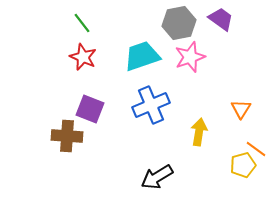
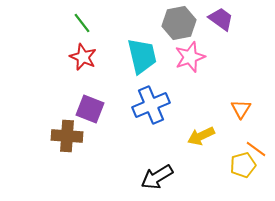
cyan trapezoid: rotated 96 degrees clockwise
yellow arrow: moved 2 px right, 4 px down; rotated 124 degrees counterclockwise
